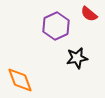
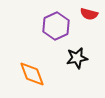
red semicircle: rotated 24 degrees counterclockwise
orange diamond: moved 12 px right, 6 px up
